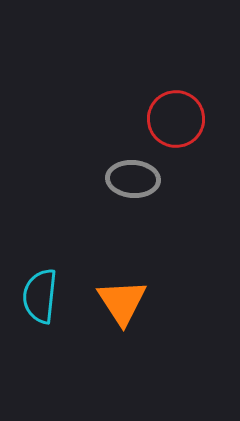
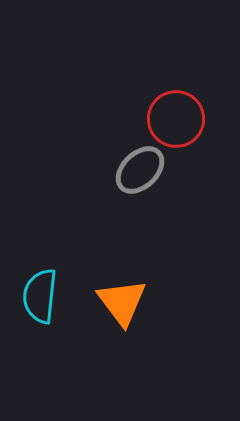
gray ellipse: moved 7 px right, 9 px up; rotated 48 degrees counterclockwise
orange triangle: rotated 4 degrees counterclockwise
